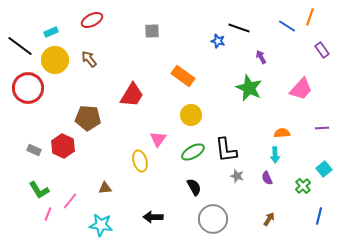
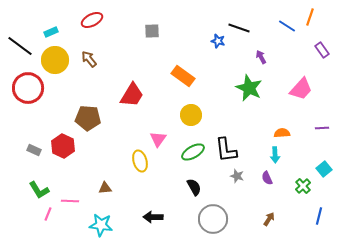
pink line at (70, 201): rotated 54 degrees clockwise
